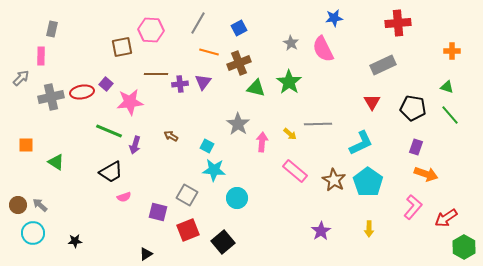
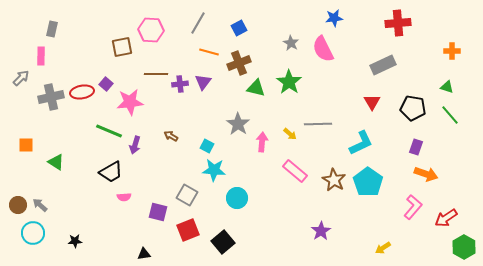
pink semicircle at (124, 197): rotated 16 degrees clockwise
yellow arrow at (369, 229): moved 14 px right, 19 px down; rotated 56 degrees clockwise
black triangle at (146, 254): moved 2 px left; rotated 24 degrees clockwise
